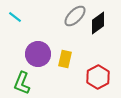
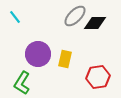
cyan line: rotated 16 degrees clockwise
black diamond: moved 3 px left; rotated 35 degrees clockwise
red hexagon: rotated 20 degrees clockwise
green L-shape: rotated 10 degrees clockwise
